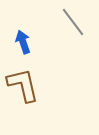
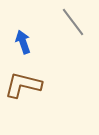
brown L-shape: rotated 63 degrees counterclockwise
